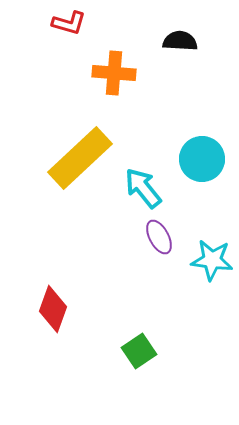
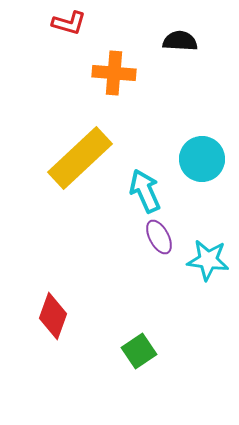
cyan arrow: moved 2 px right, 3 px down; rotated 15 degrees clockwise
cyan star: moved 4 px left
red diamond: moved 7 px down
